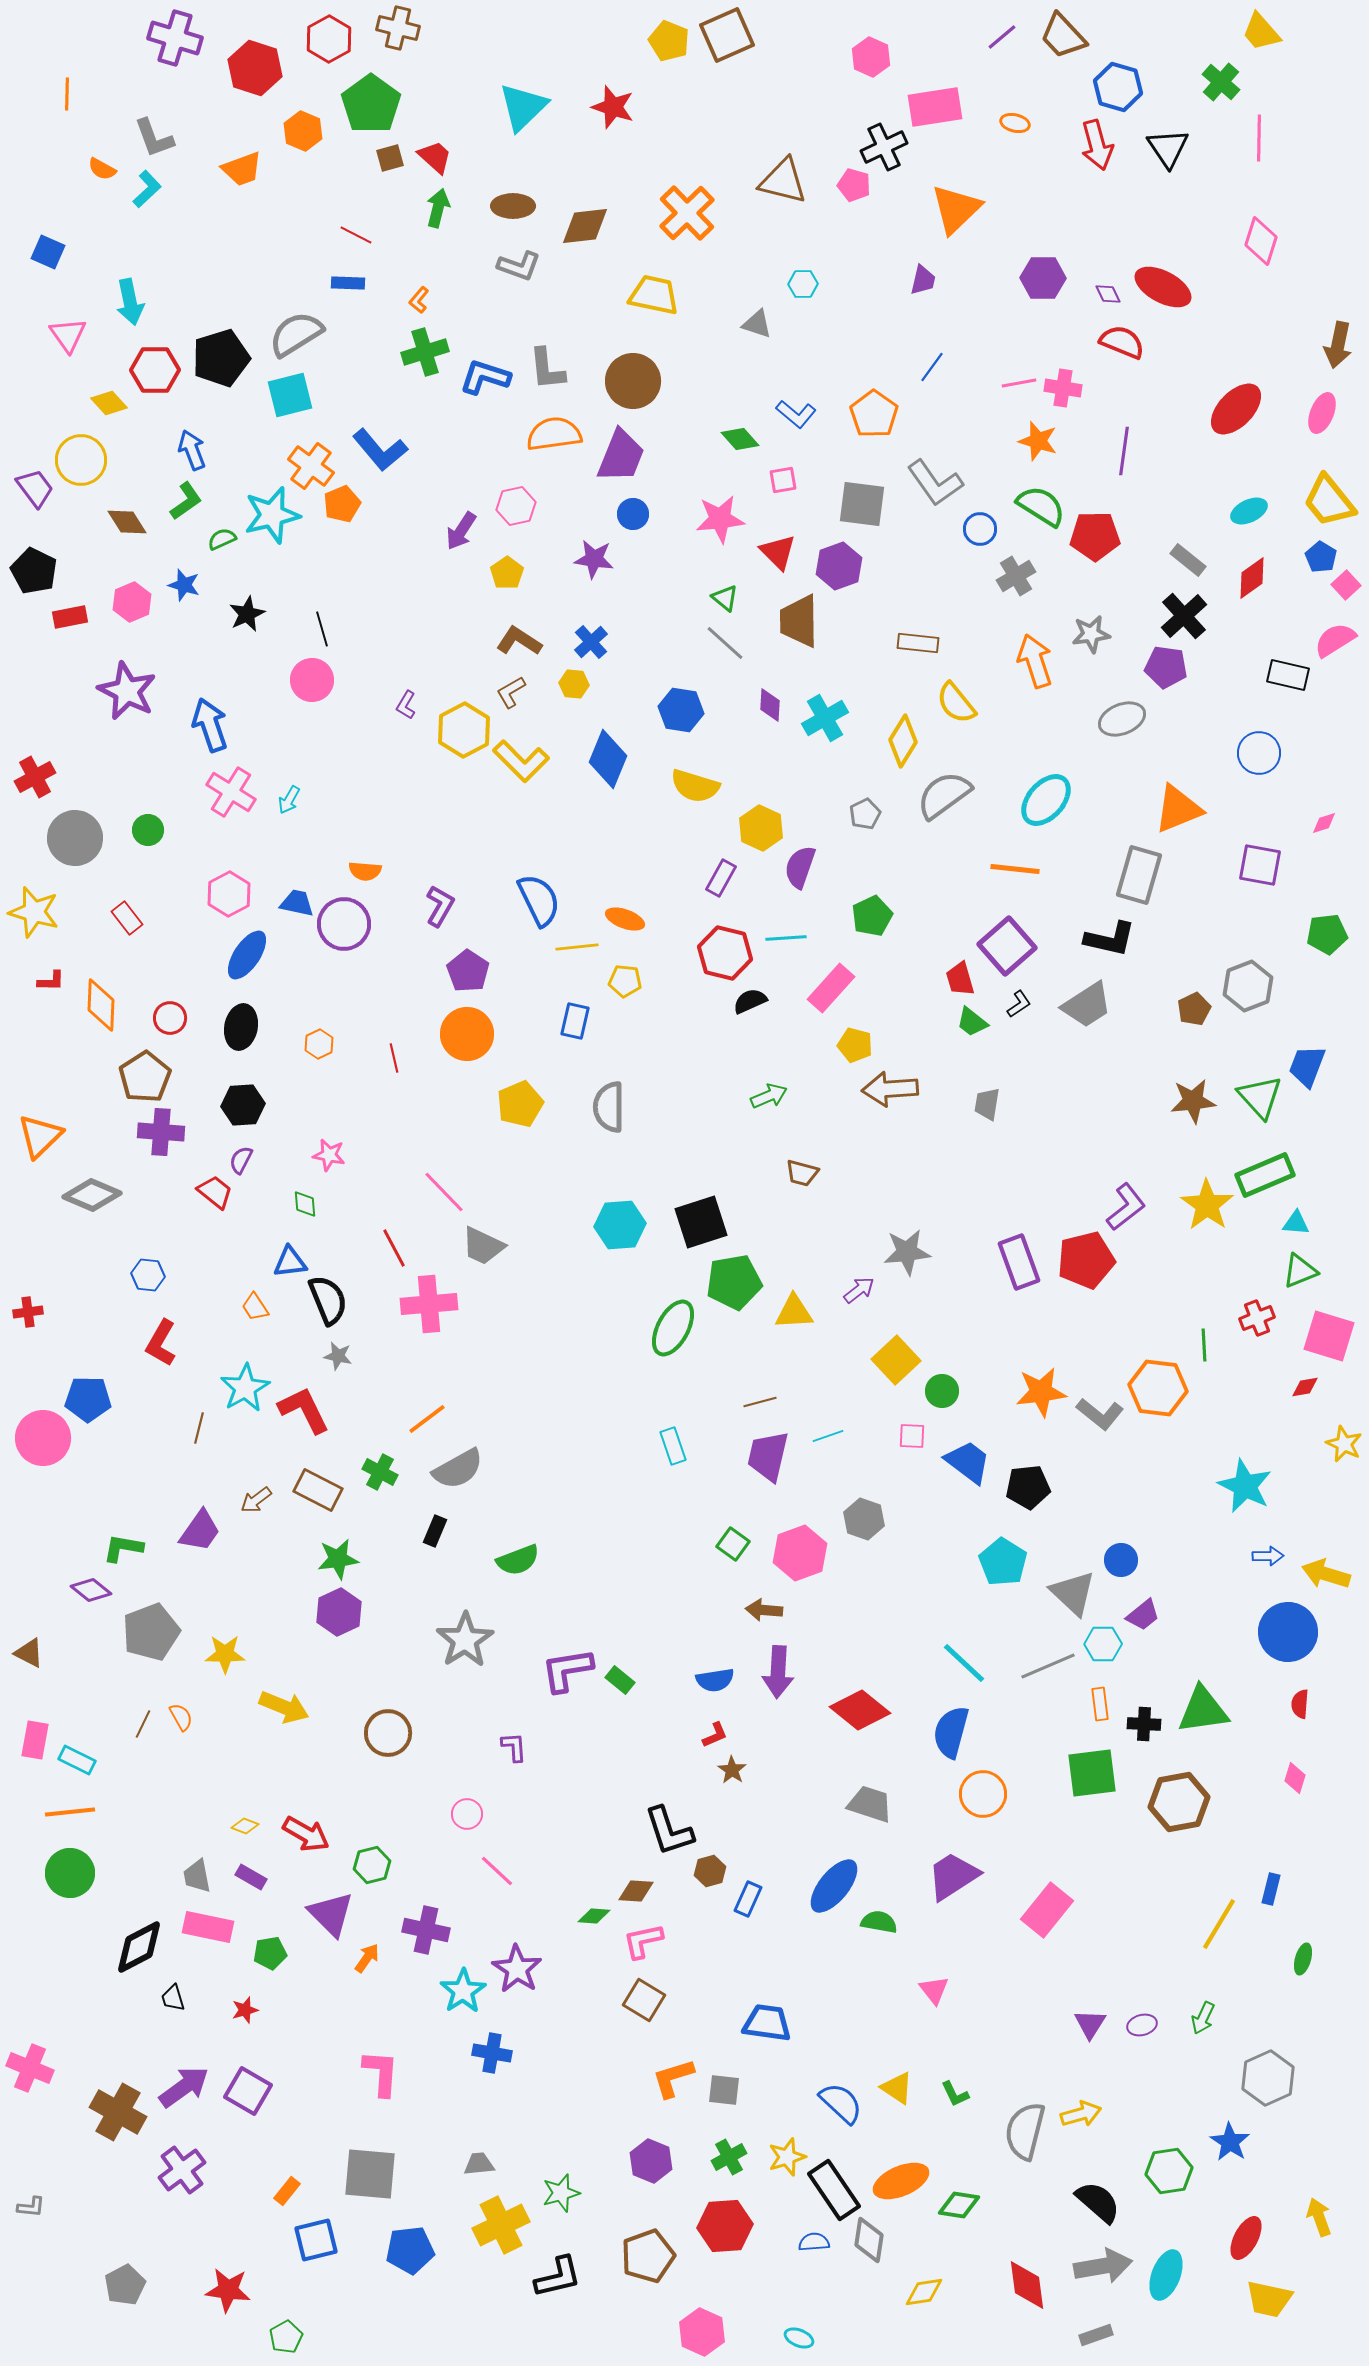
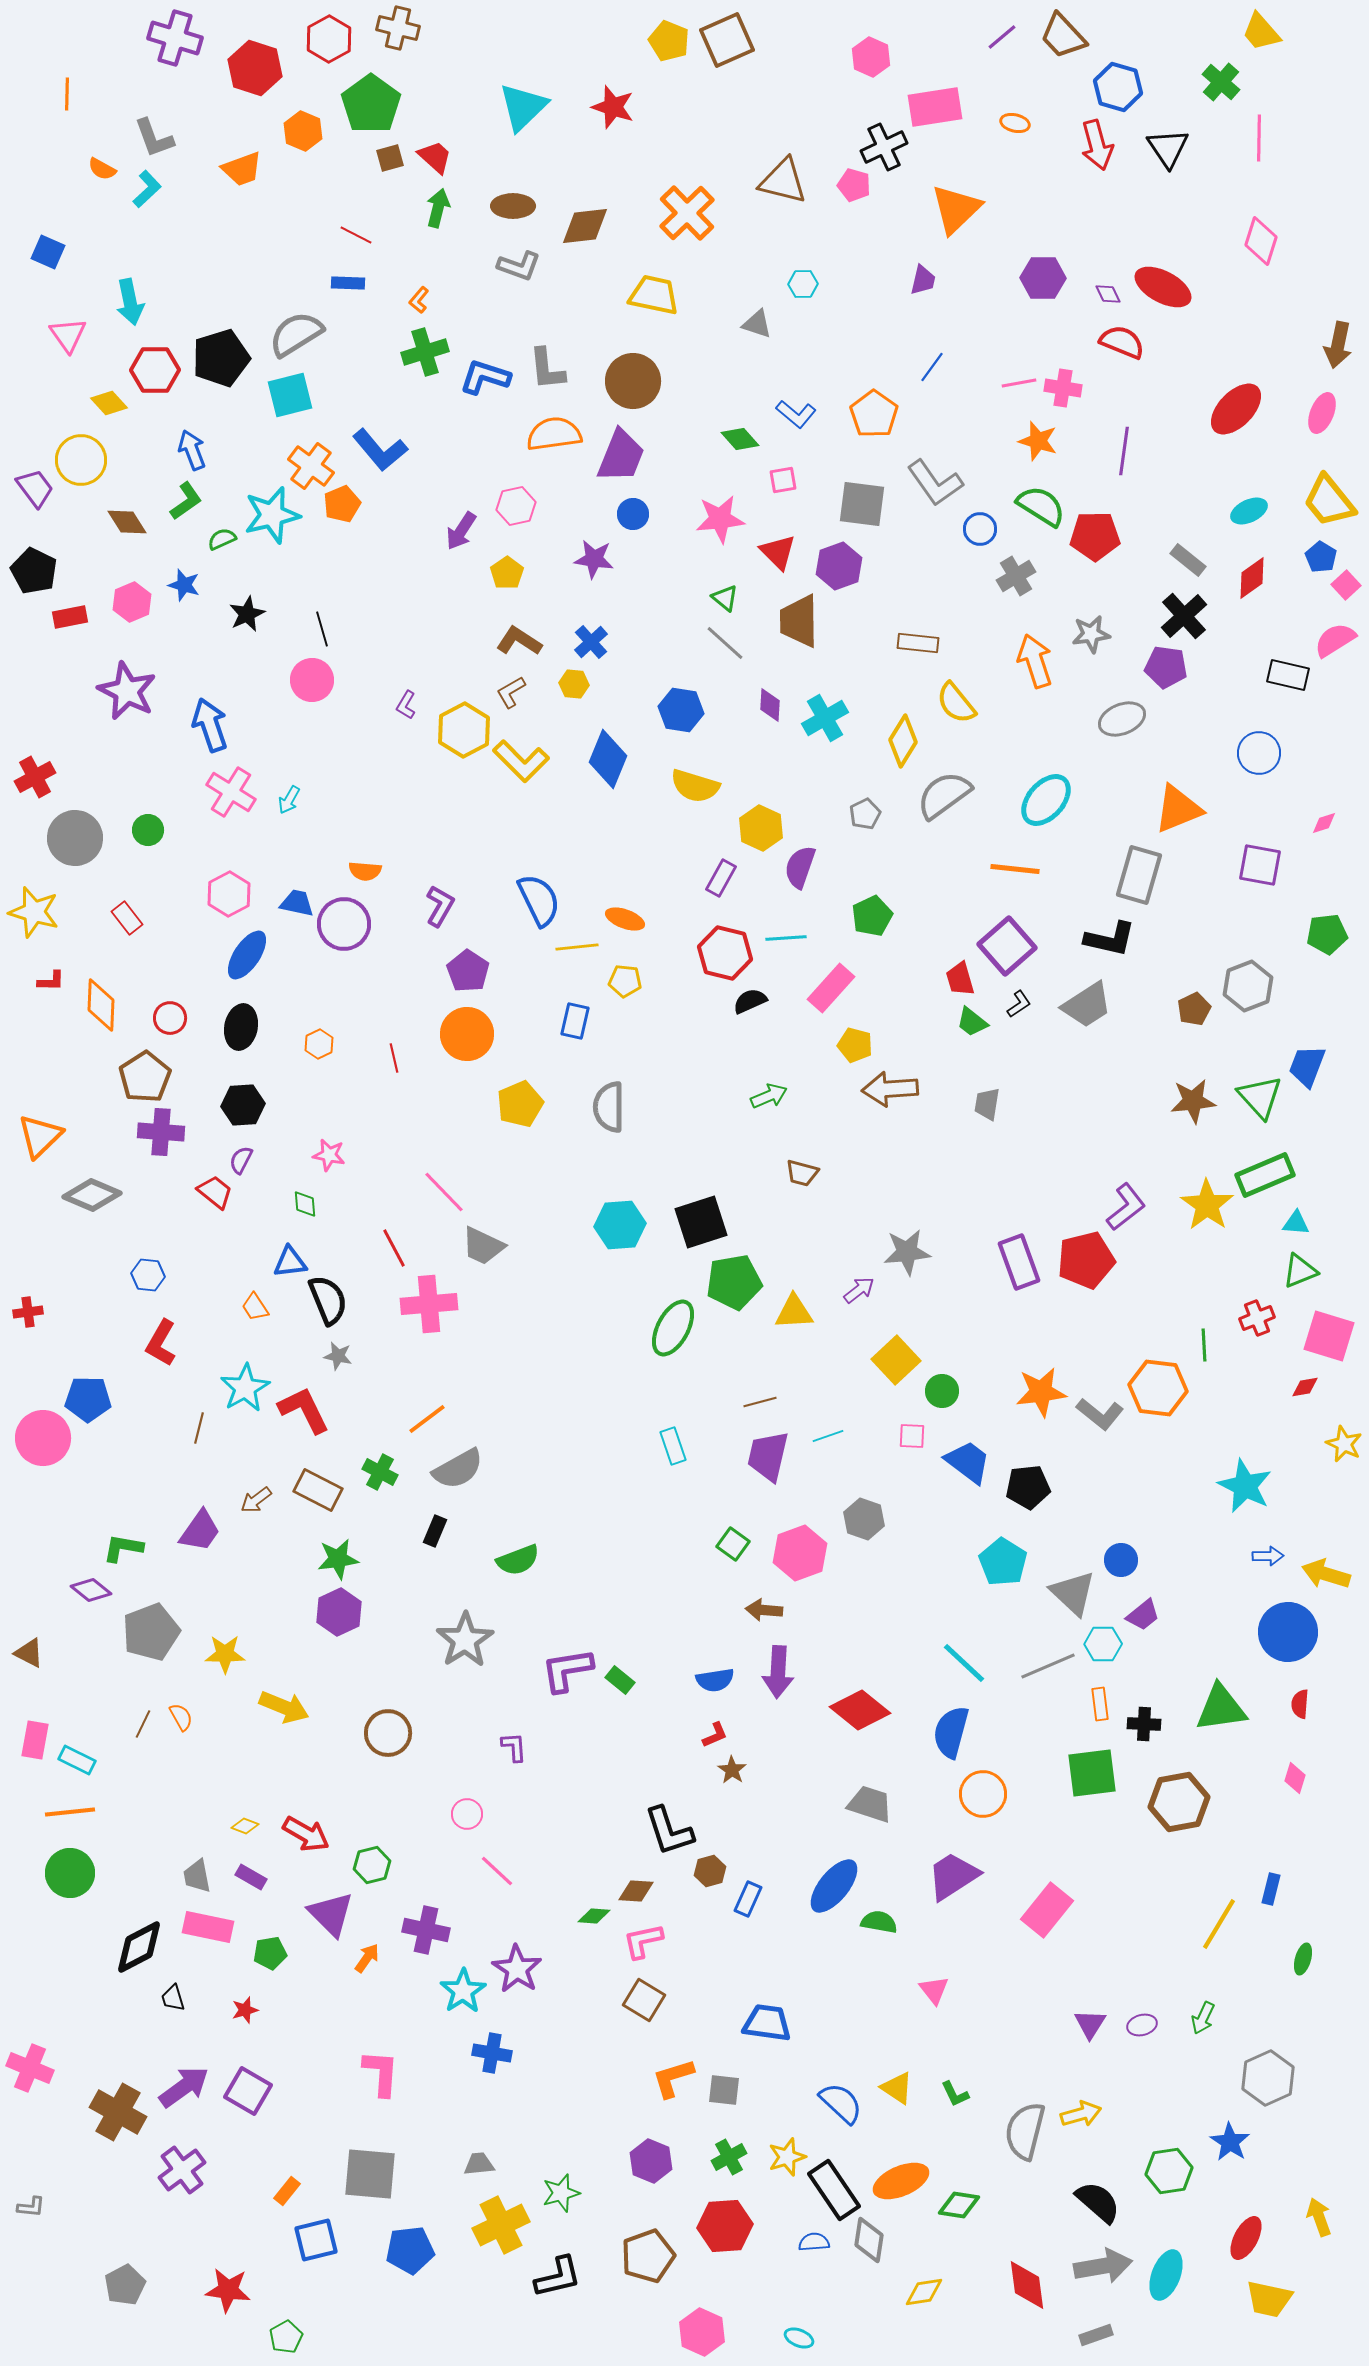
brown square at (727, 35): moved 5 px down
green triangle at (1203, 1710): moved 18 px right, 2 px up
